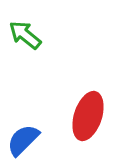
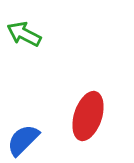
green arrow: moved 1 px left, 1 px up; rotated 12 degrees counterclockwise
